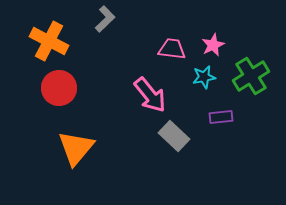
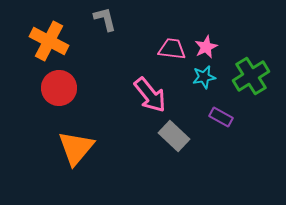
gray L-shape: rotated 60 degrees counterclockwise
pink star: moved 7 px left, 2 px down
purple rectangle: rotated 35 degrees clockwise
